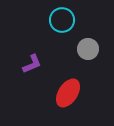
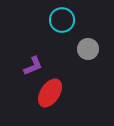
purple L-shape: moved 1 px right, 2 px down
red ellipse: moved 18 px left
